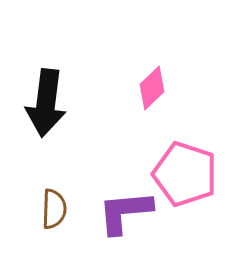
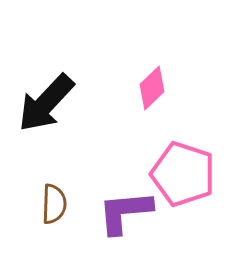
black arrow: rotated 36 degrees clockwise
pink pentagon: moved 2 px left
brown semicircle: moved 5 px up
